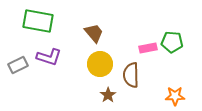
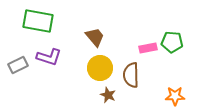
brown trapezoid: moved 1 px right, 4 px down
yellow circle: moved 4 px down
brown star: rotated 14 degrees counterclockwise
